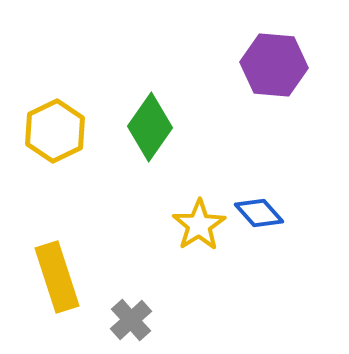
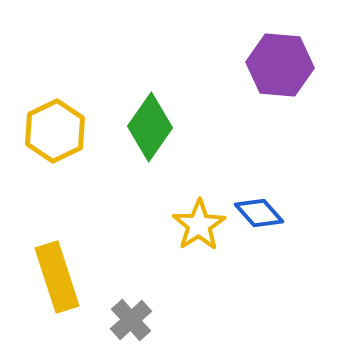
purple hexagon: moved 6 px right
